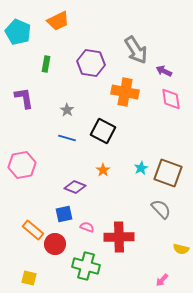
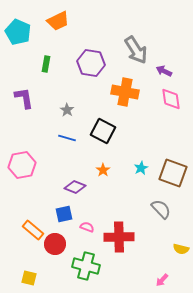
brown square: moved 5 px right
